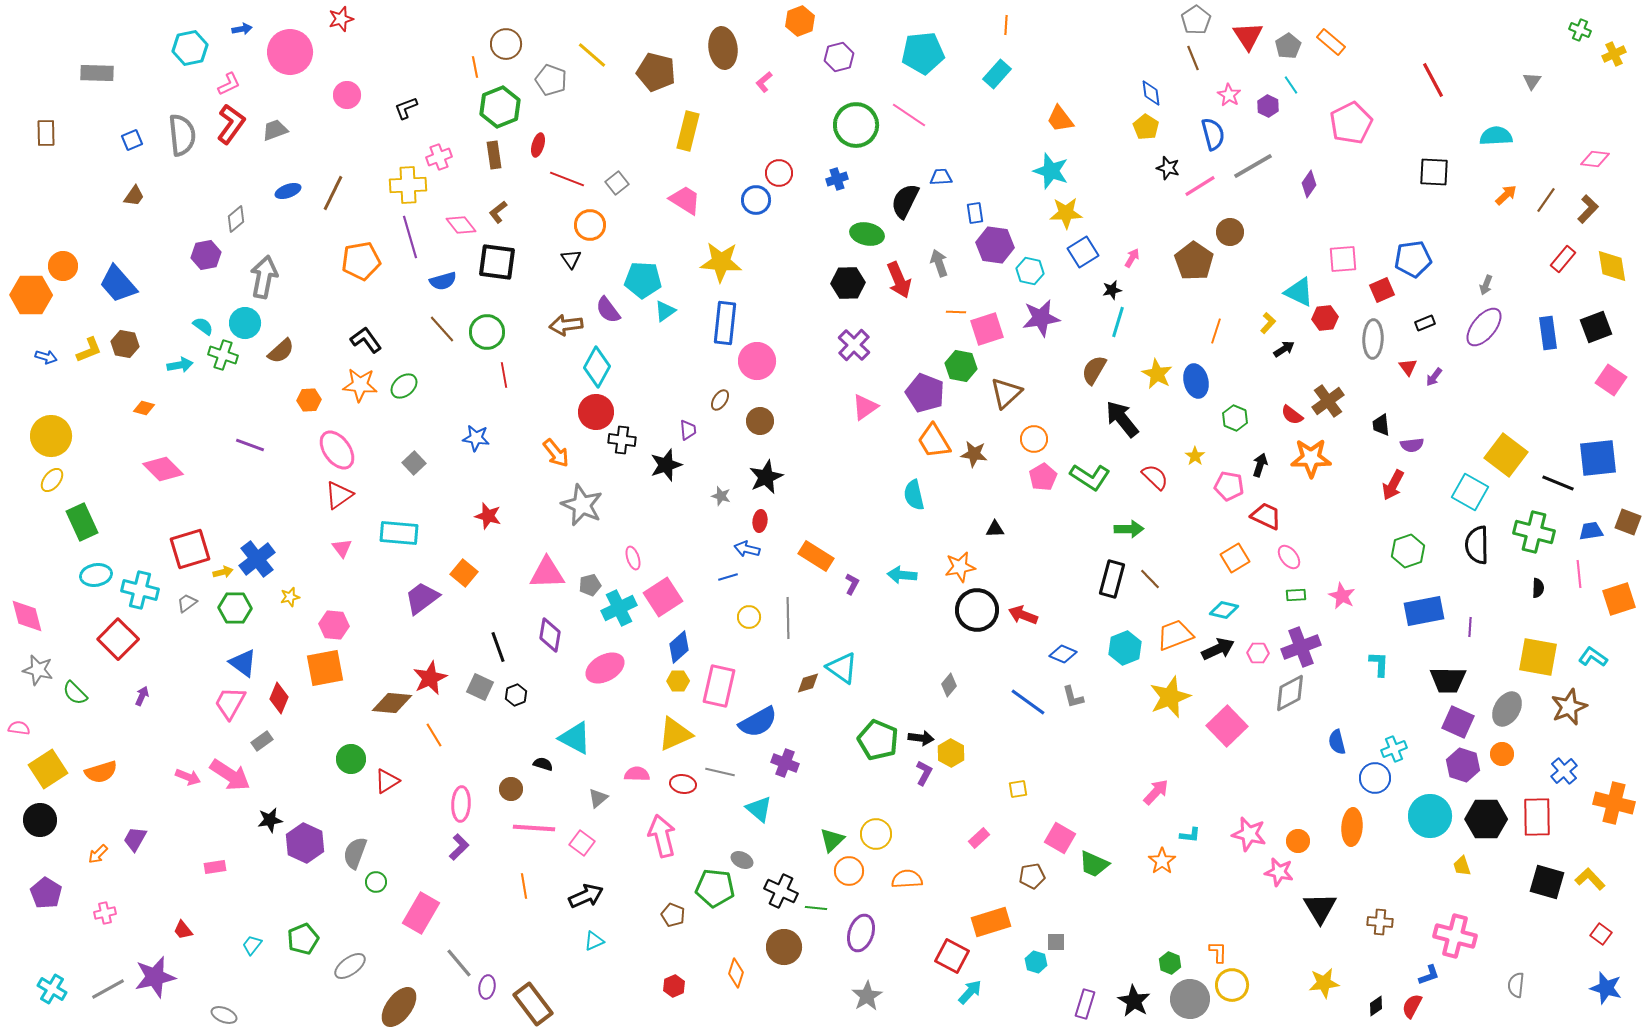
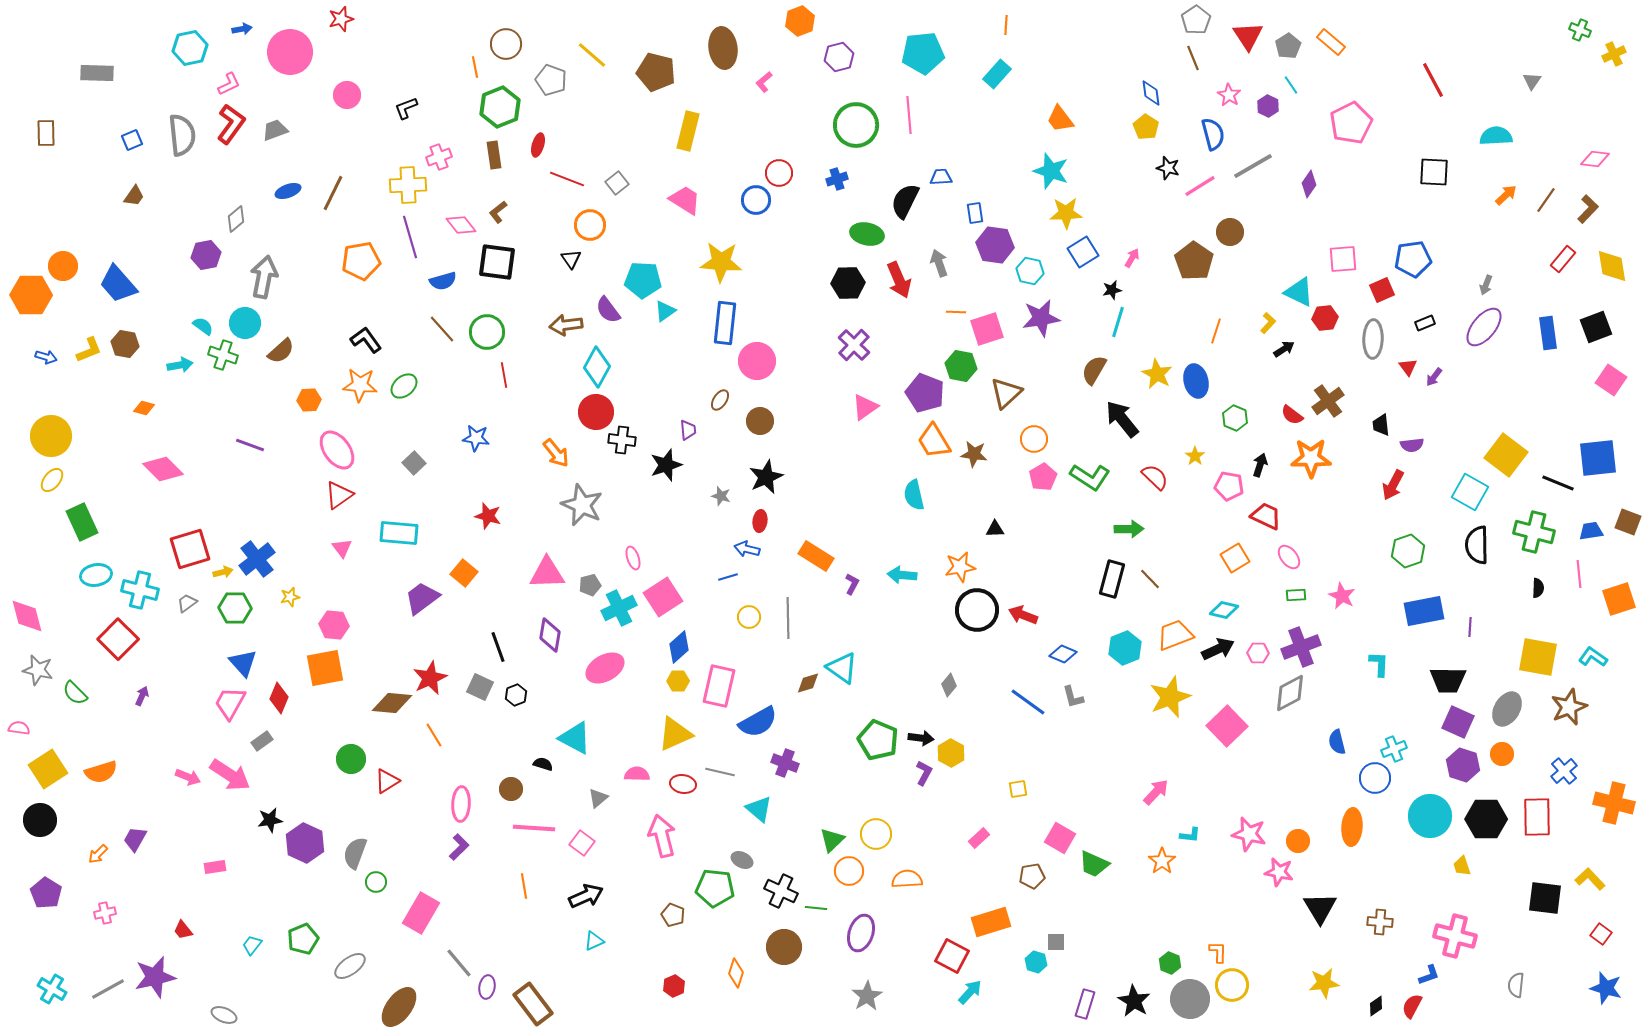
pink line at (909, 115): rotated 51 degrees clockwise
blue triangle at (243, 663): rotated 12 degrees clockwise
black square at (1547, 882): moved 2 px left, 16 px down; rotated 9 degrees counterclockwise
